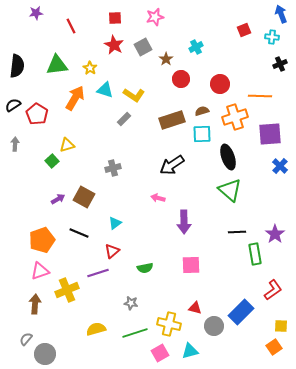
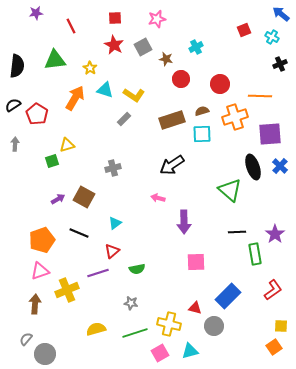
blue arrow at (281, 14): rotated 30 degrees counterclockwise
pink star at (155, 17): moved 2 px right, 2 px down
cyan cross at (272, 37): rotated 24 degrees clockwise
brown star at (166, 59): rotated 24 degrees counterclockwise
green triangle at (57, 65): moved 2 px left, 5 px up
black ellipse at (228, 157): moved 25 px right, 10 px down
green square at (52, 161): rotated 24 degrees clockwise
pink square at (191, 265): moved 5 px right, 3 px up
green semicircle at (145, 268): moved 8 px left, 1 px down
blue rectangle at (241, 312): moved 13 px left, 16 px up
